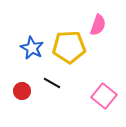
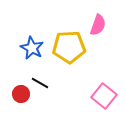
black line: moved 12 px left
red circle: moved 1 px left, 3 px down
